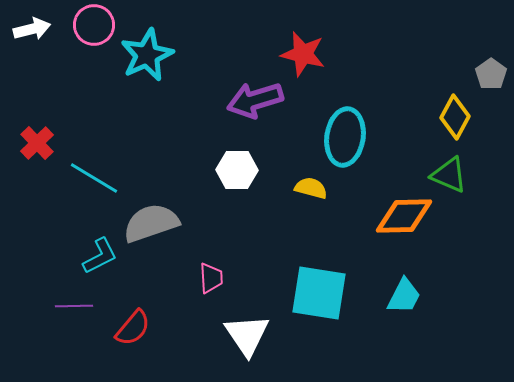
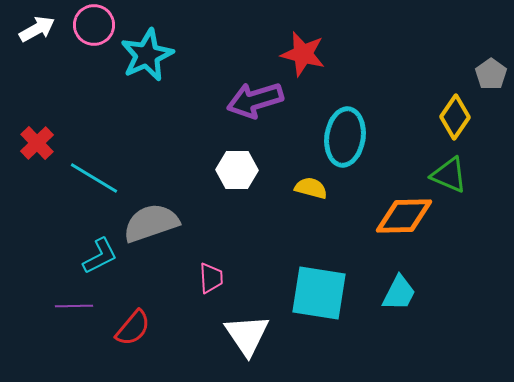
white arrow: moved 5 px right; rotated 15 degrees counterclockwise
yellow diamond: rotated 6 degrees clockwise
cyan trapezoid: moved 5 px left, 3 px up
